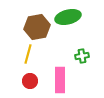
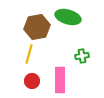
green ellipse: rotated 30 degrees clockwise
yellow line: moved 1 px right
red circle: moved 2 px right
